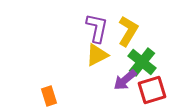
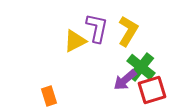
yellow triangle: moved 22 px left, 14 px up
green cross: moved 1 px left, 5 px down
